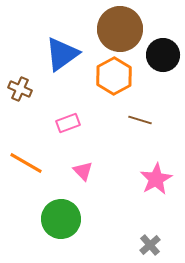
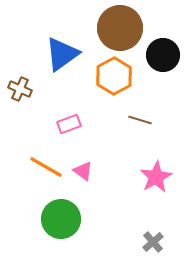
brown circle: moved 1 px up
pink rectangle: moved 1 px right, 1 px down
orange line: moved 20 px right, 4 px down
pink triangle: rotated 10 degrees counterclockwise
pink star: moved 2 px up
gray cross: moved 3 px right, 3 px up
